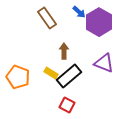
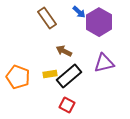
brown arrow: rotated 63 degrees counterclockwise
purple triangle: rotated 35 degrees counterclockwise
yellow rectangle: moved 1 px left, 1 px down; rotated 40 degrees counterclockwise
